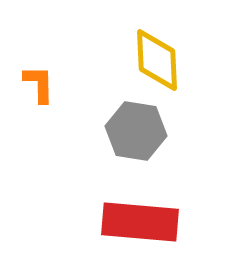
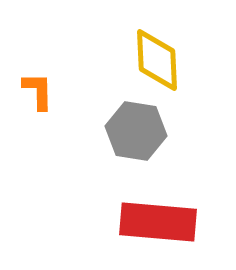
orange L-shape: moved 1 px left, 7 px down
red rectangle: moved 18 px right
